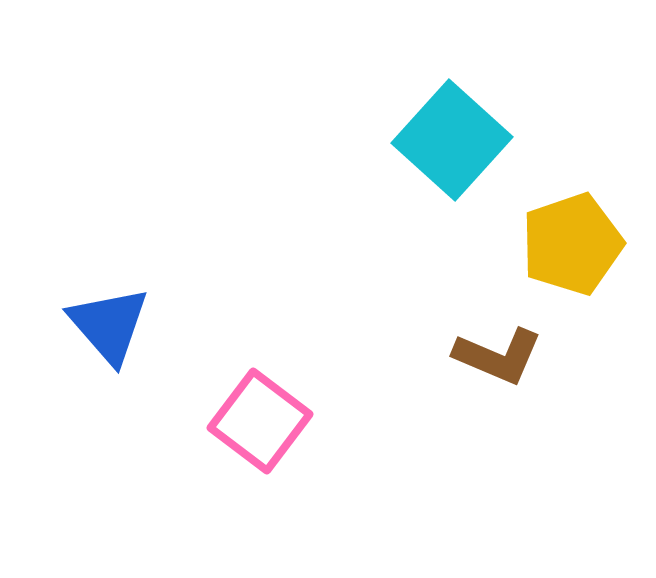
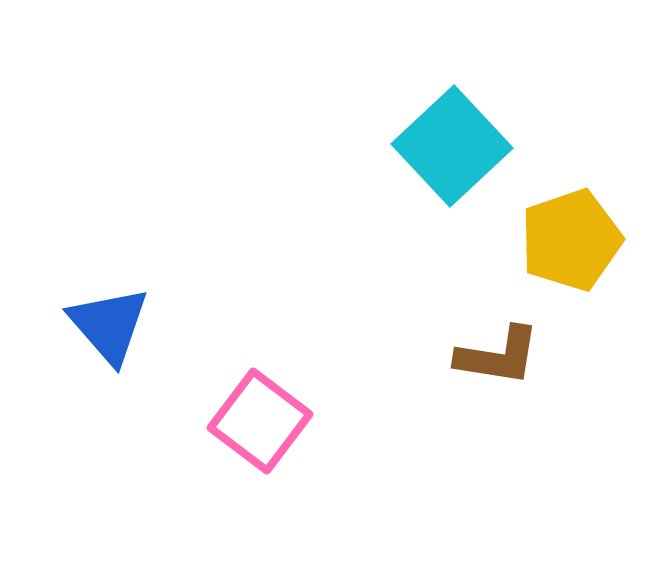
cyan square: moved 6 px down; rotated 5 degrees clockwise
yellow pentagon: moved 1 px left, 4 px up
brown L-shape: rotated 14 degrees counterclockwise
